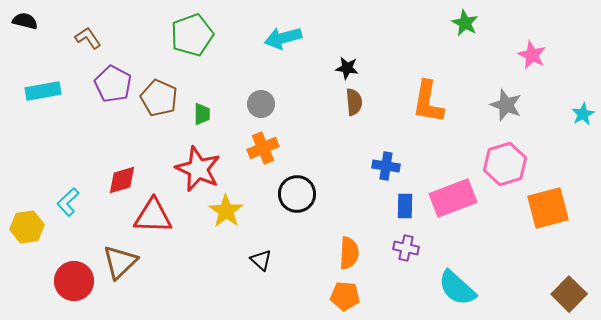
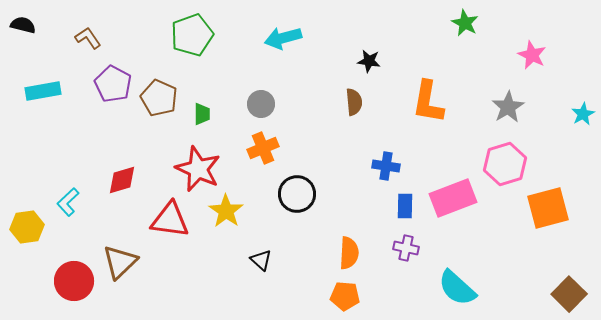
black semicircle: moved 2 px left, 4 px down
black star: moved 22 px right, 7 px up
gray star: moved 2 px right, 2 px down; rotated 20 degrees clockwise
red triangle: moved 17 px right, 4 px down; rotated 6 degrees clockwise
